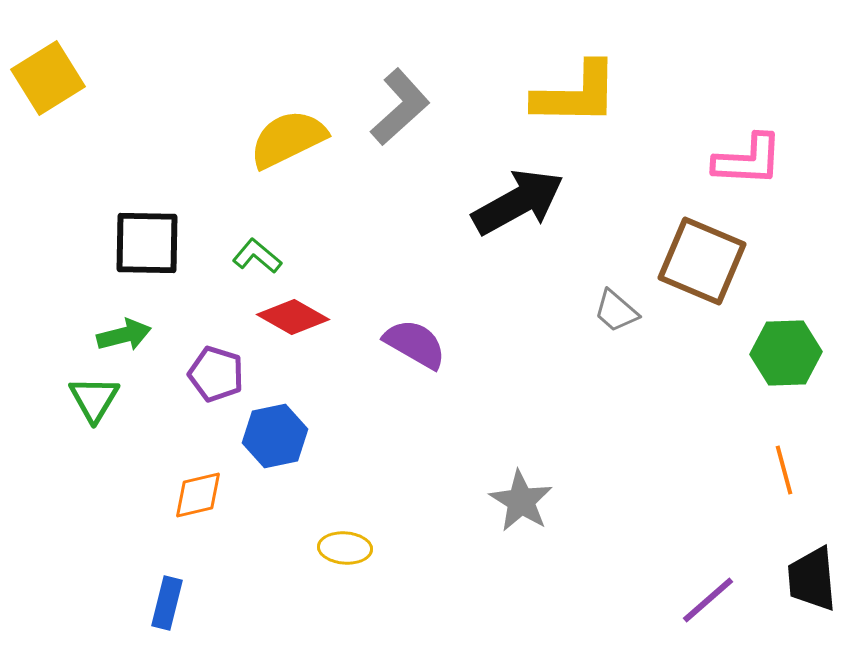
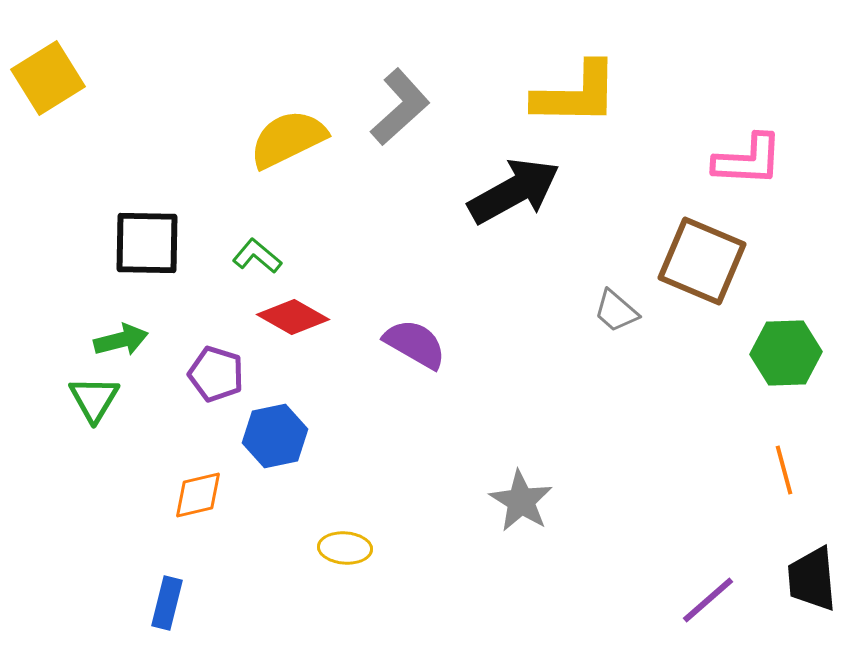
black arrow: moved 4 px left, 11 px up
green arrow: moved 3 px left, 5 px down
